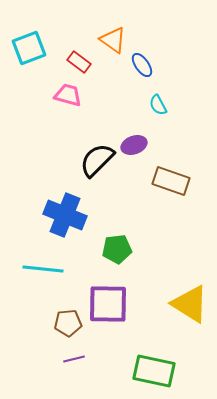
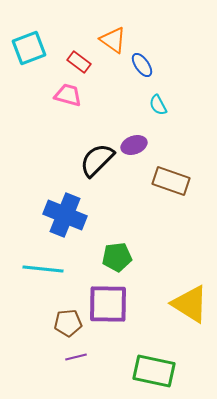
green pentagon: moved 8 px down
purple line: moved 2 px right, 2 px up
